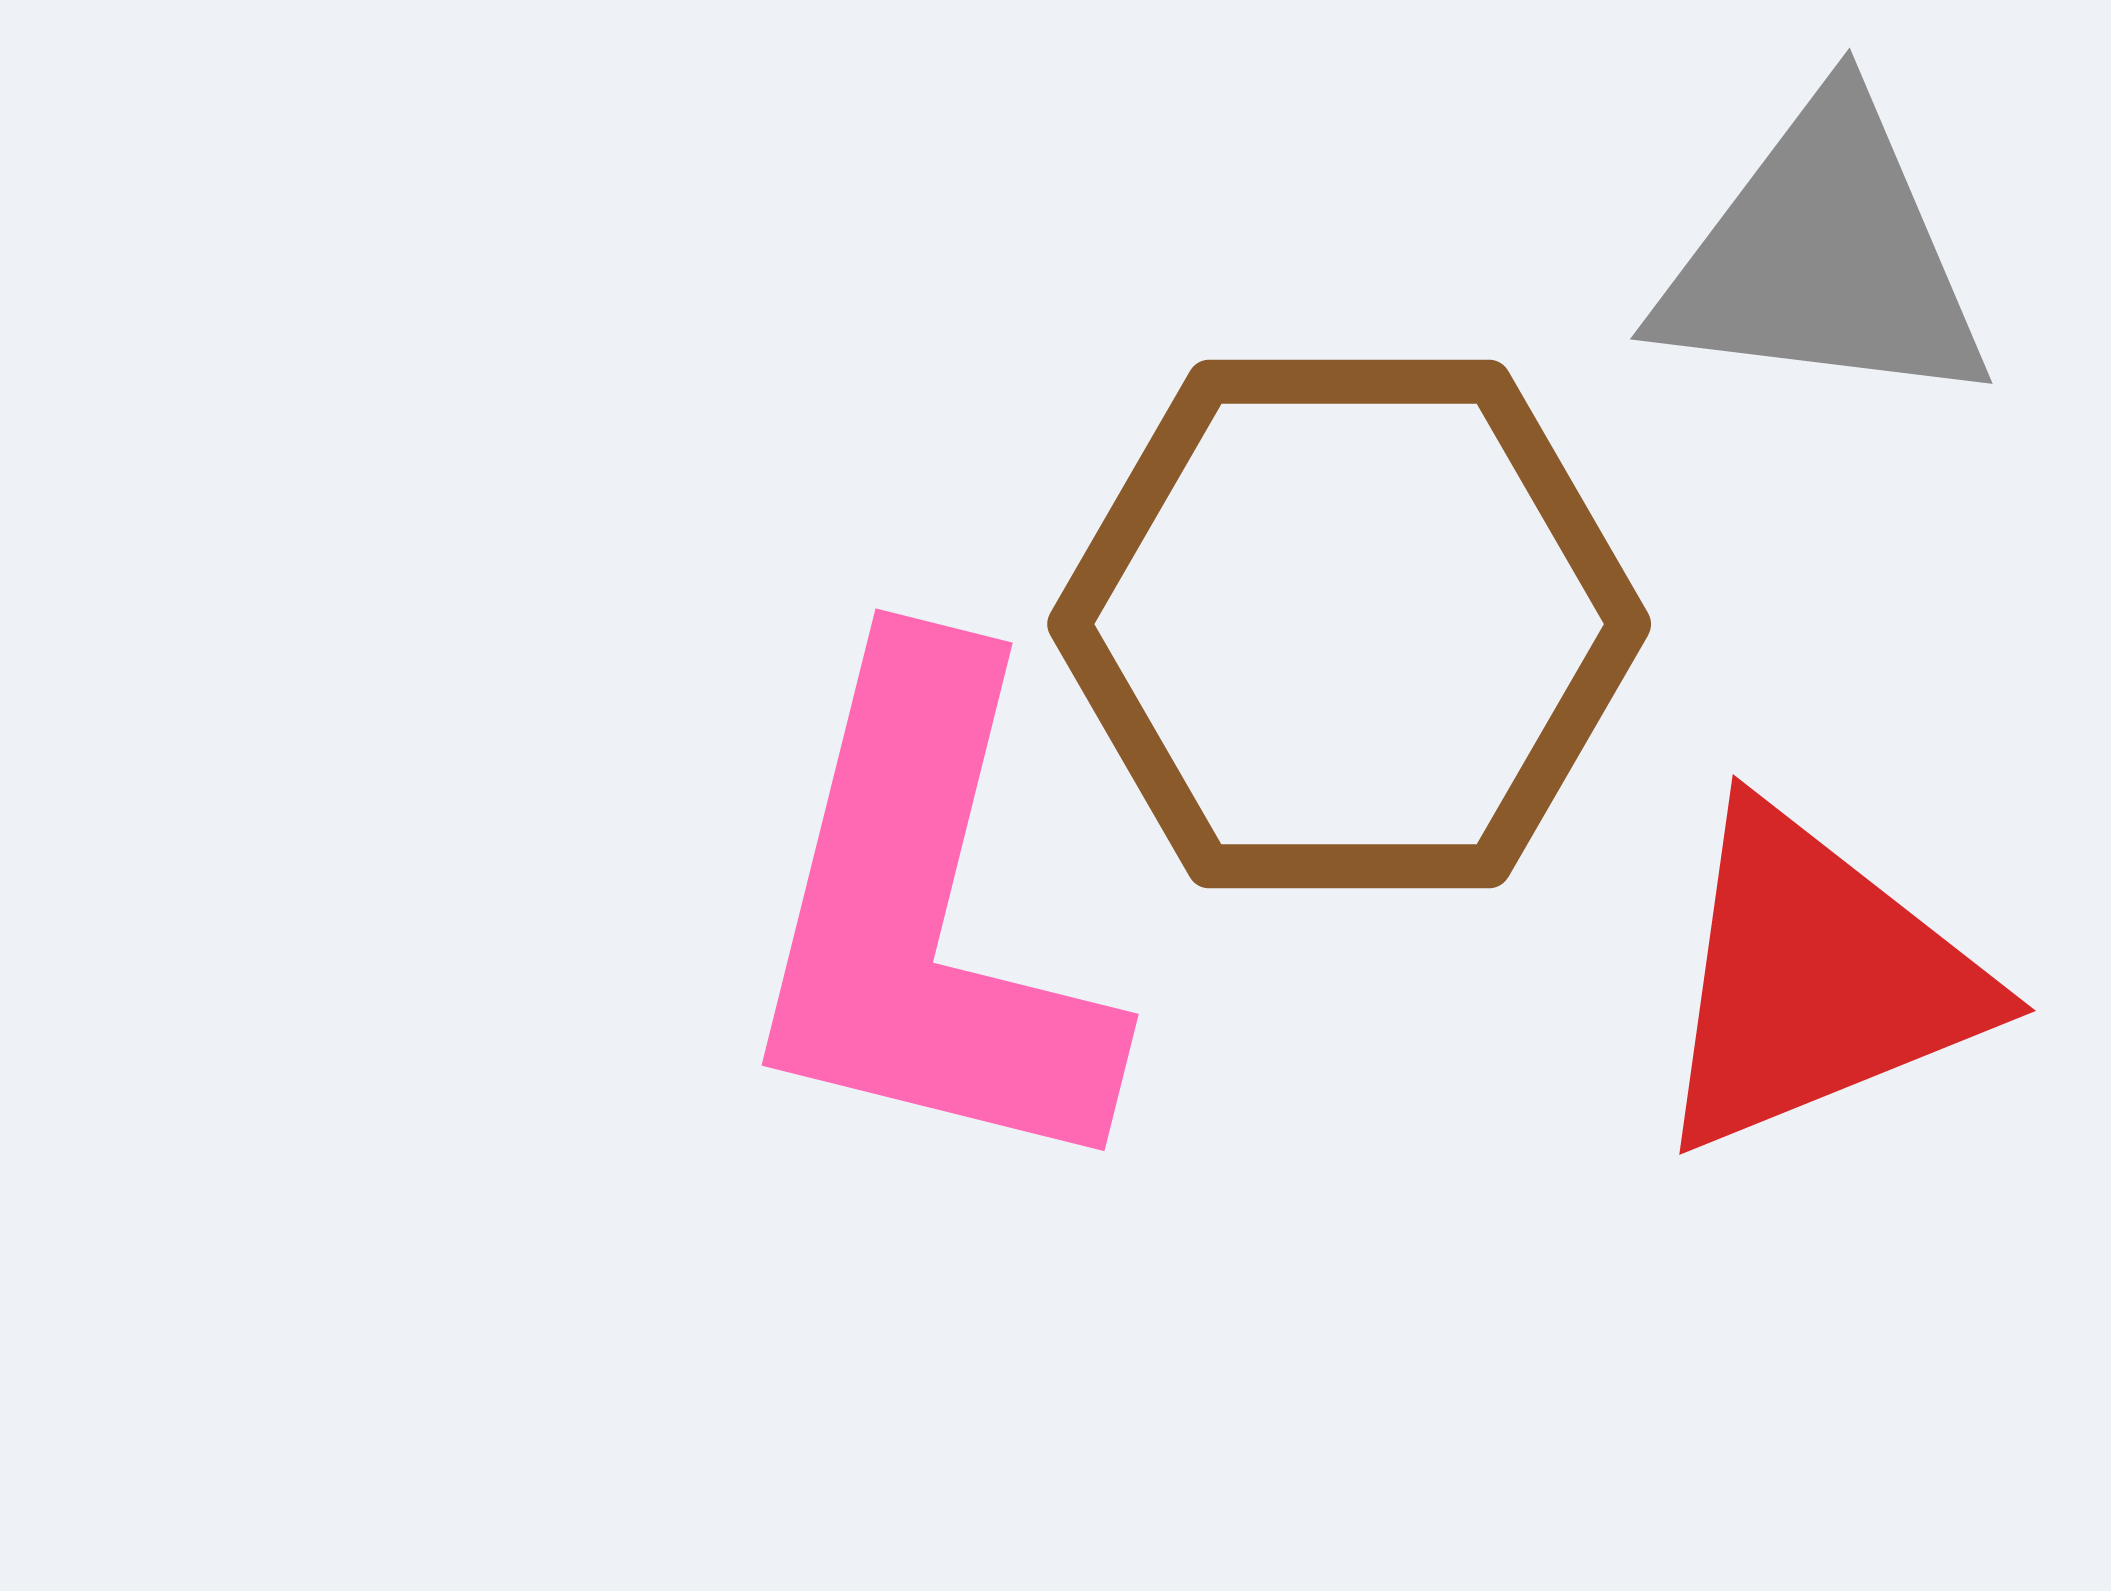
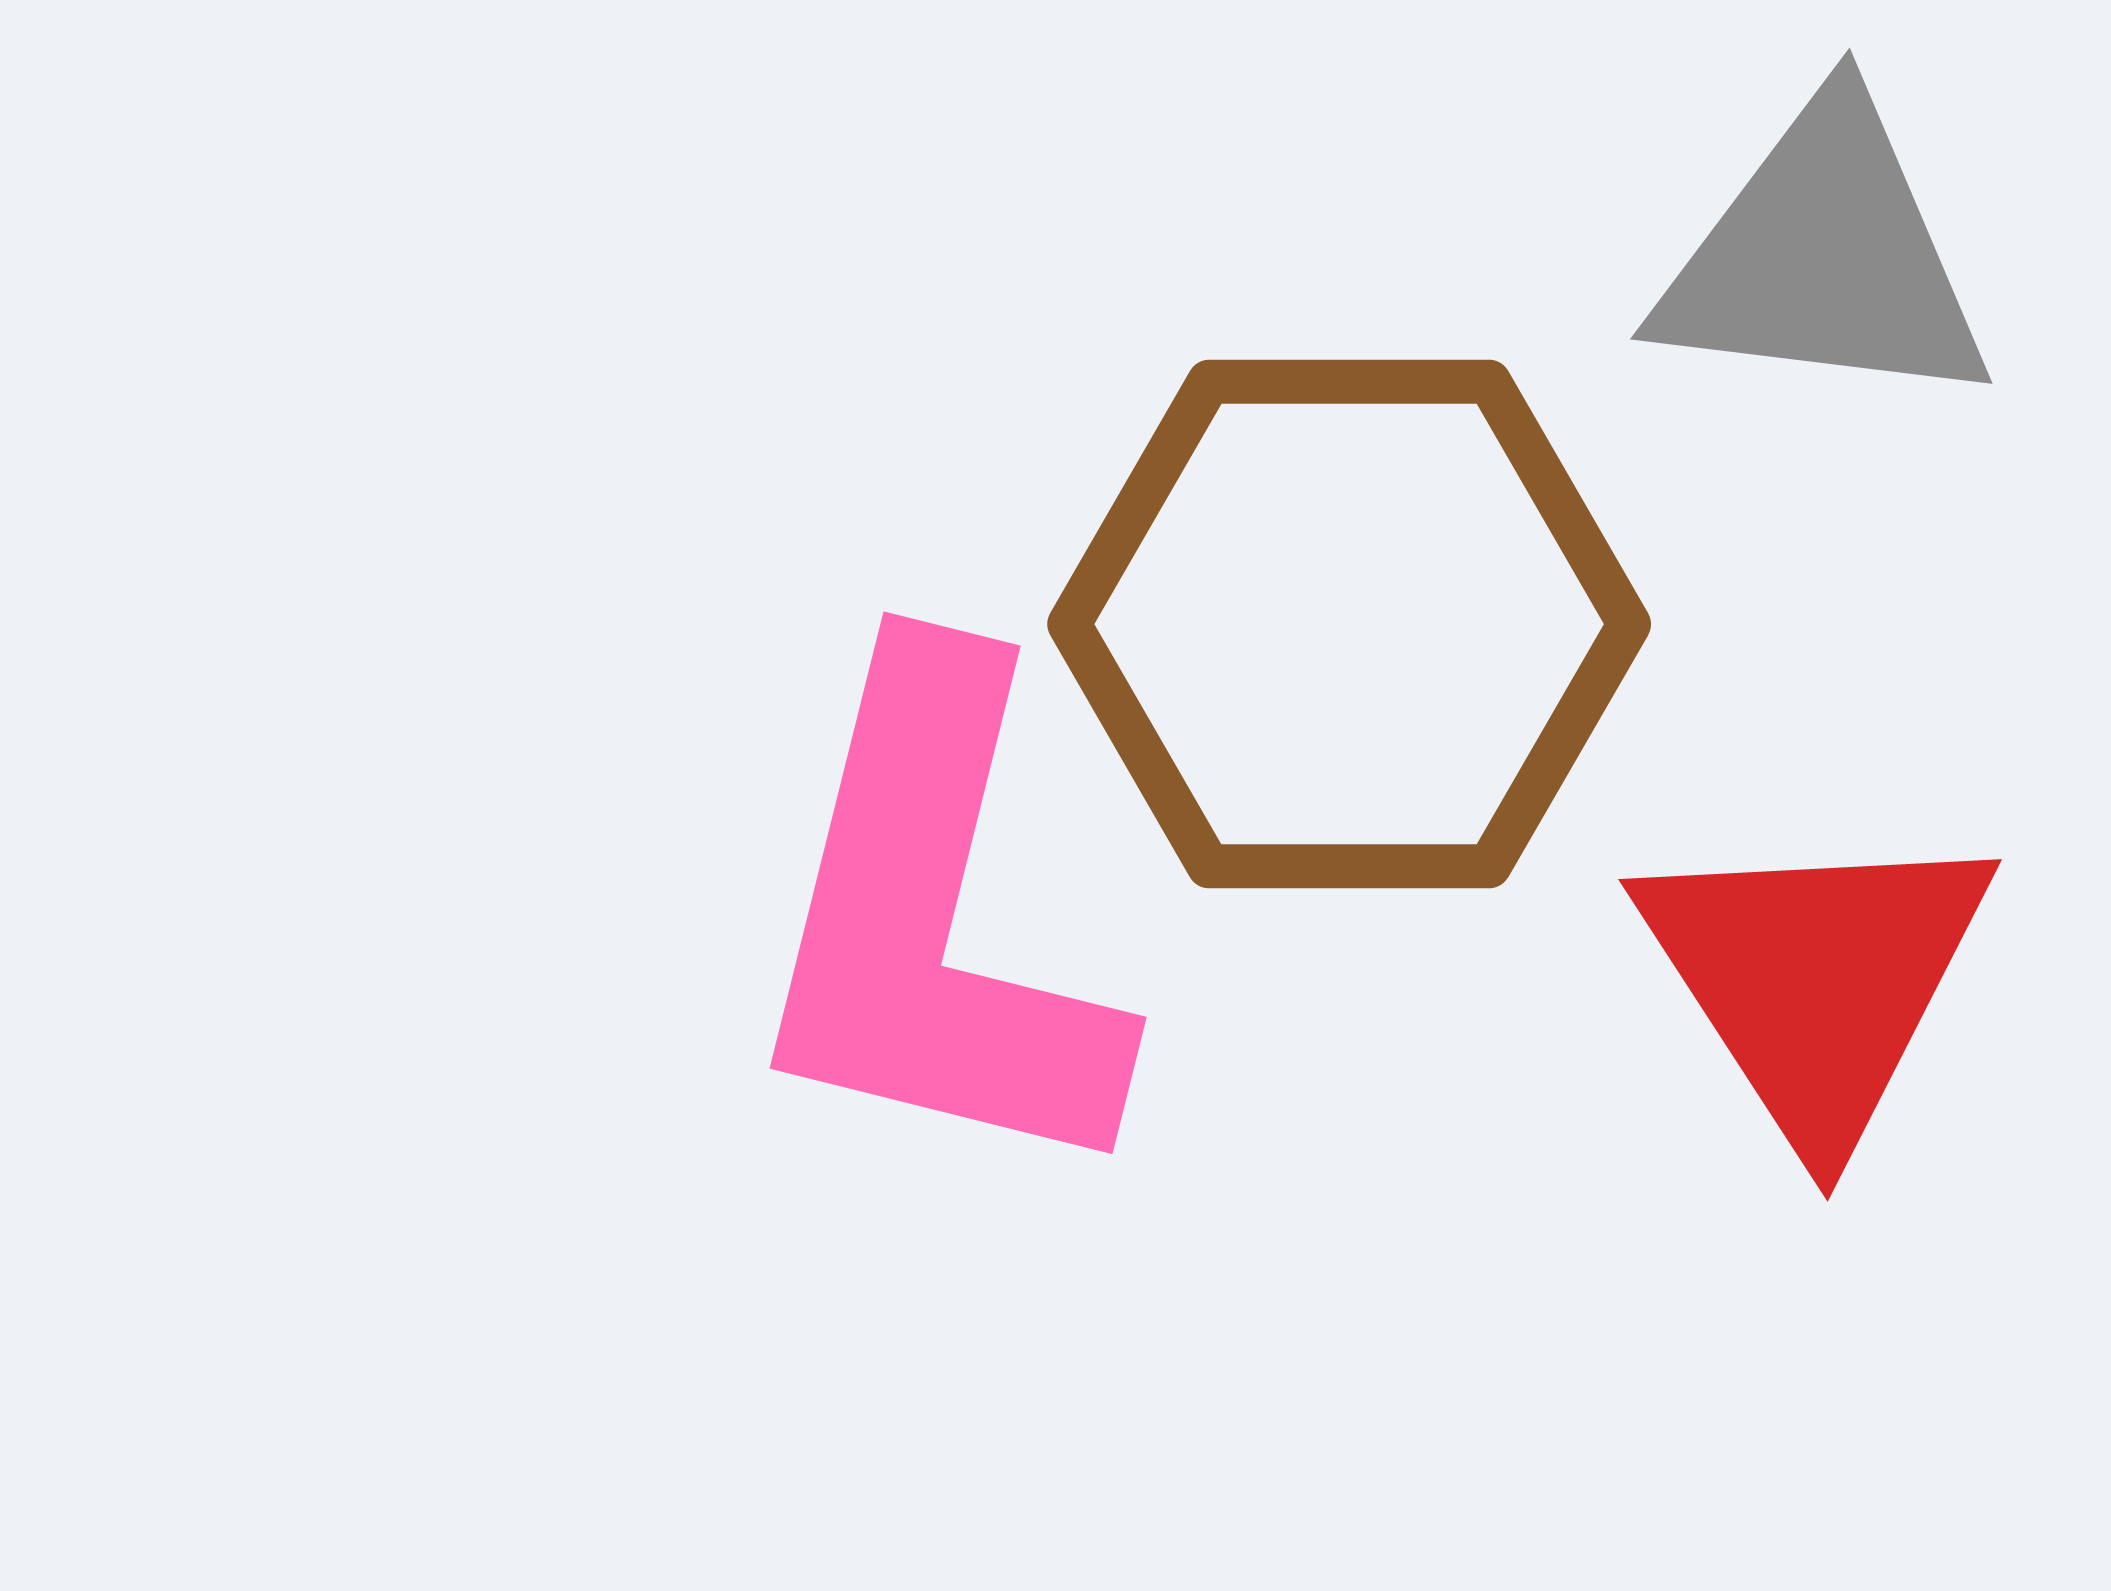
pink L-shape: moved 8 px right, 3 px down
red triangle: rotated 41 degrees counterclockwise
